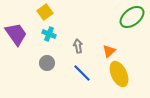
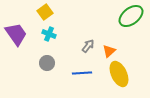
green ellipse: moved 1 px left, 1 px up
gray arrow: moved 10 px right; rotated 48 degrees clockwise
blue line: rotated 48 degrees counterclockwise
